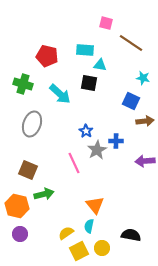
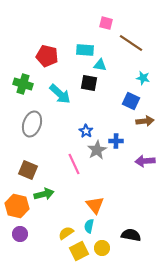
pink line: moved 1 px down
